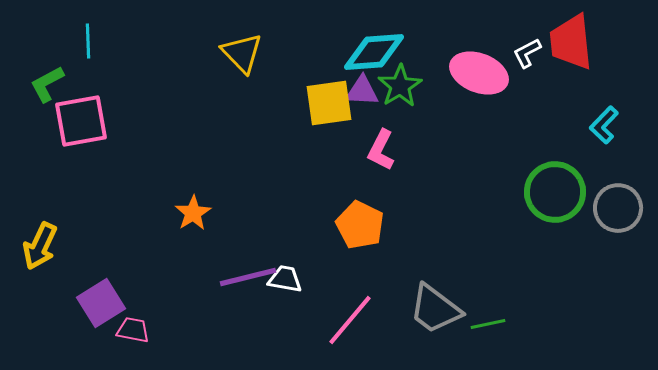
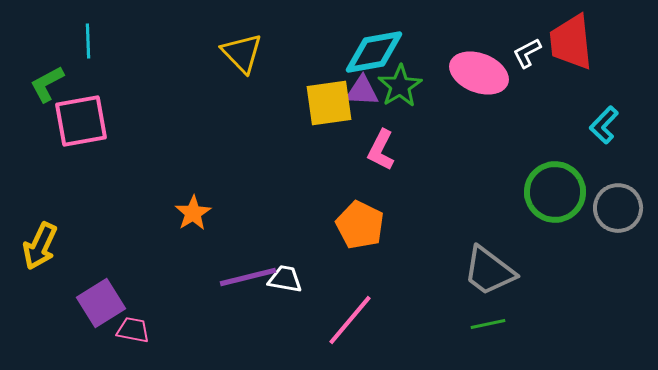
cyan diamond: rotated 6 degrees counterclockwise
gray trapezoid: moved 54 px right, 38 px up
